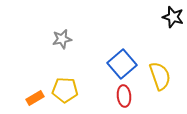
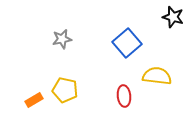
blue square: moved 5 px right, 21 px up
yellow semicircle: moved 3 px left; rotated 64 degrees counterclockwise
yellow pentagon: rotated 10 degrees clockwise
orange rectangle: moved 1 px left, 2 px down
